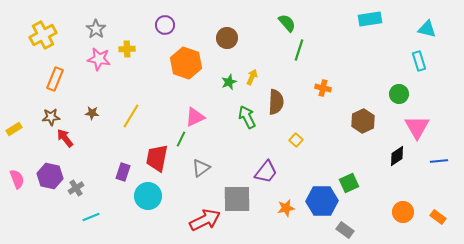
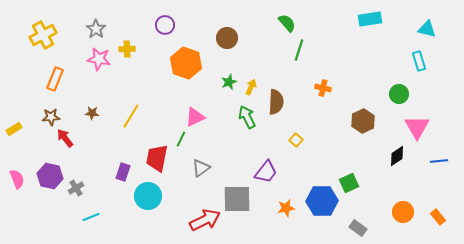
yellow arrow at (252, 77): moved 1 px left, 10 px down
orange rectangle at (438, 217): rotated 14 degrees clockwise
gray rectangle at (345, 230): moved 13 px right, 2 px up
